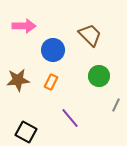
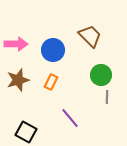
pink arrow: moved 8 px left, 18 px down
brown trapezoid: moved 1 px down
green circle: moved 2 px right, 1 px up
brown star: rotated 10 degrees counterclockwise
gray line: moved 9 px left, 8 px up; rotated 24 degrees counterclockwise
